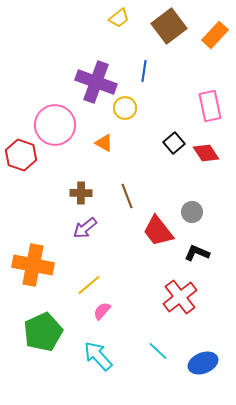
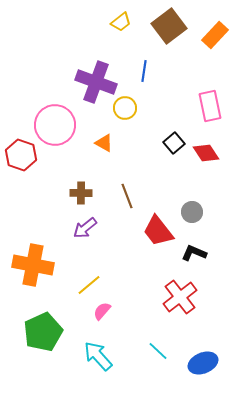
yellow trapezoid: moved 2 px right, 4 px down
black L-shape: moved 3 px left
